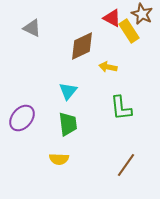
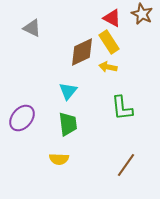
yellow rectangle: moved 20 px left, 11 px down
brown diamond: moved 6 px down
green L-shape: moved 1 px right
